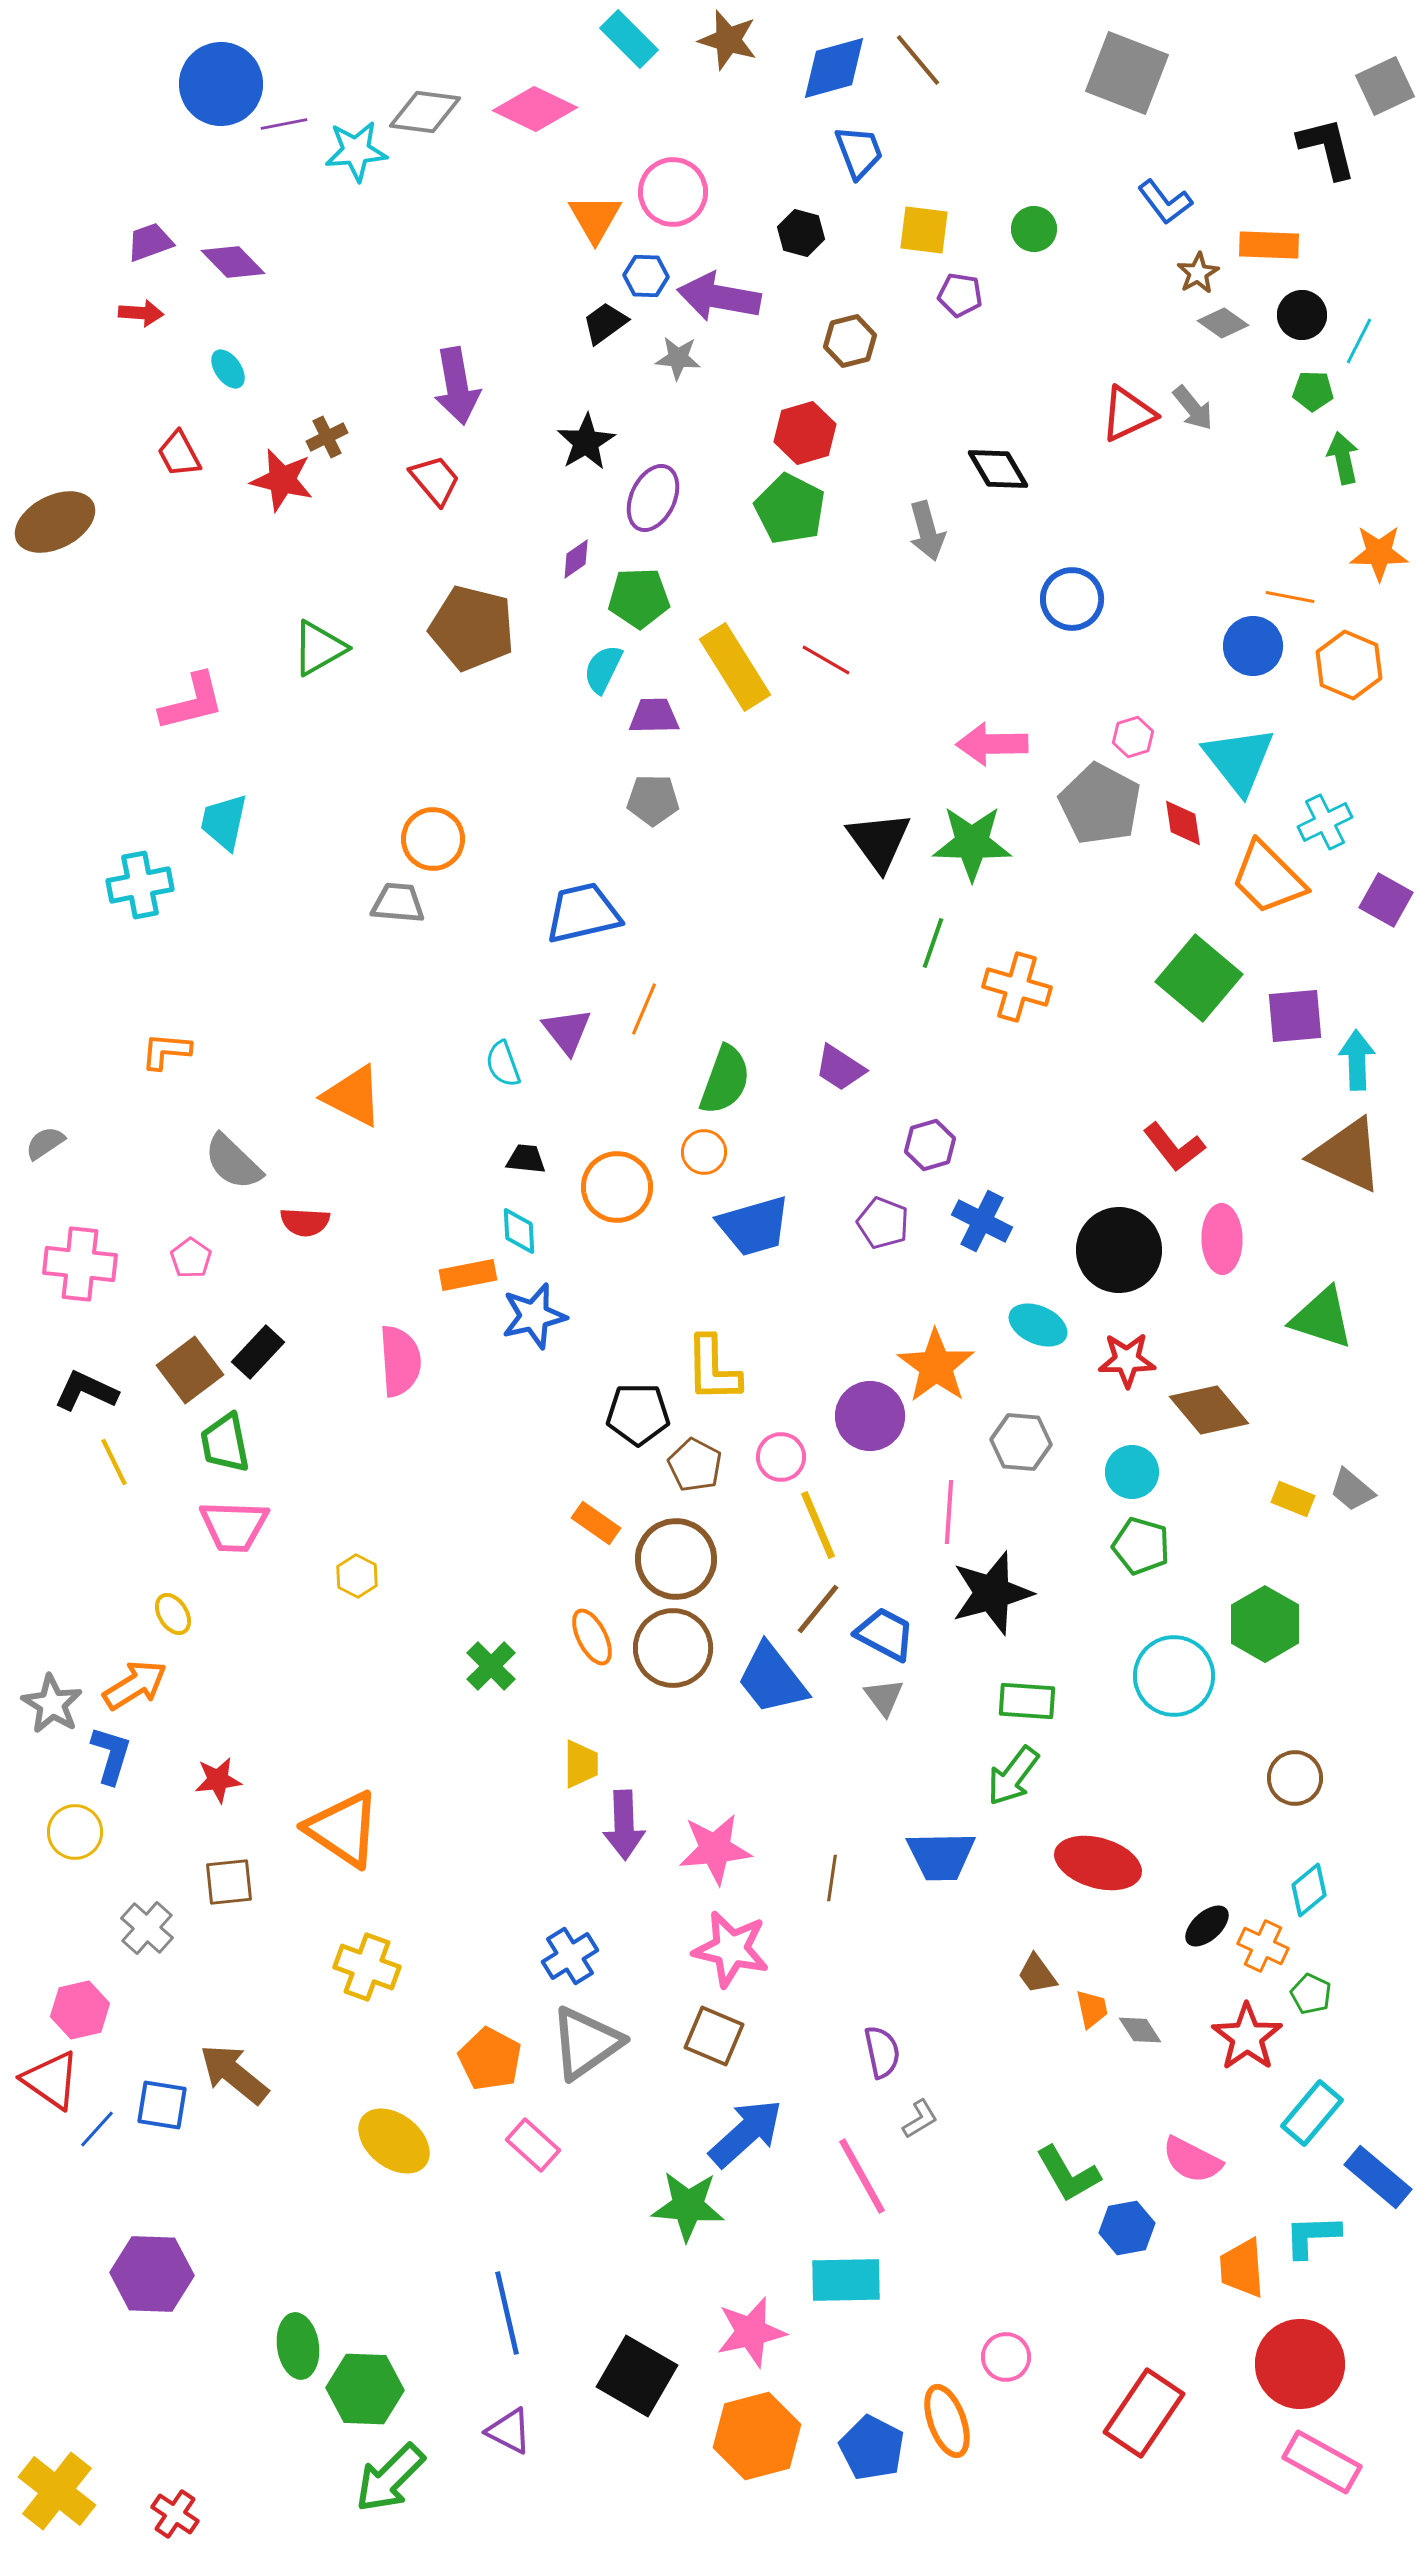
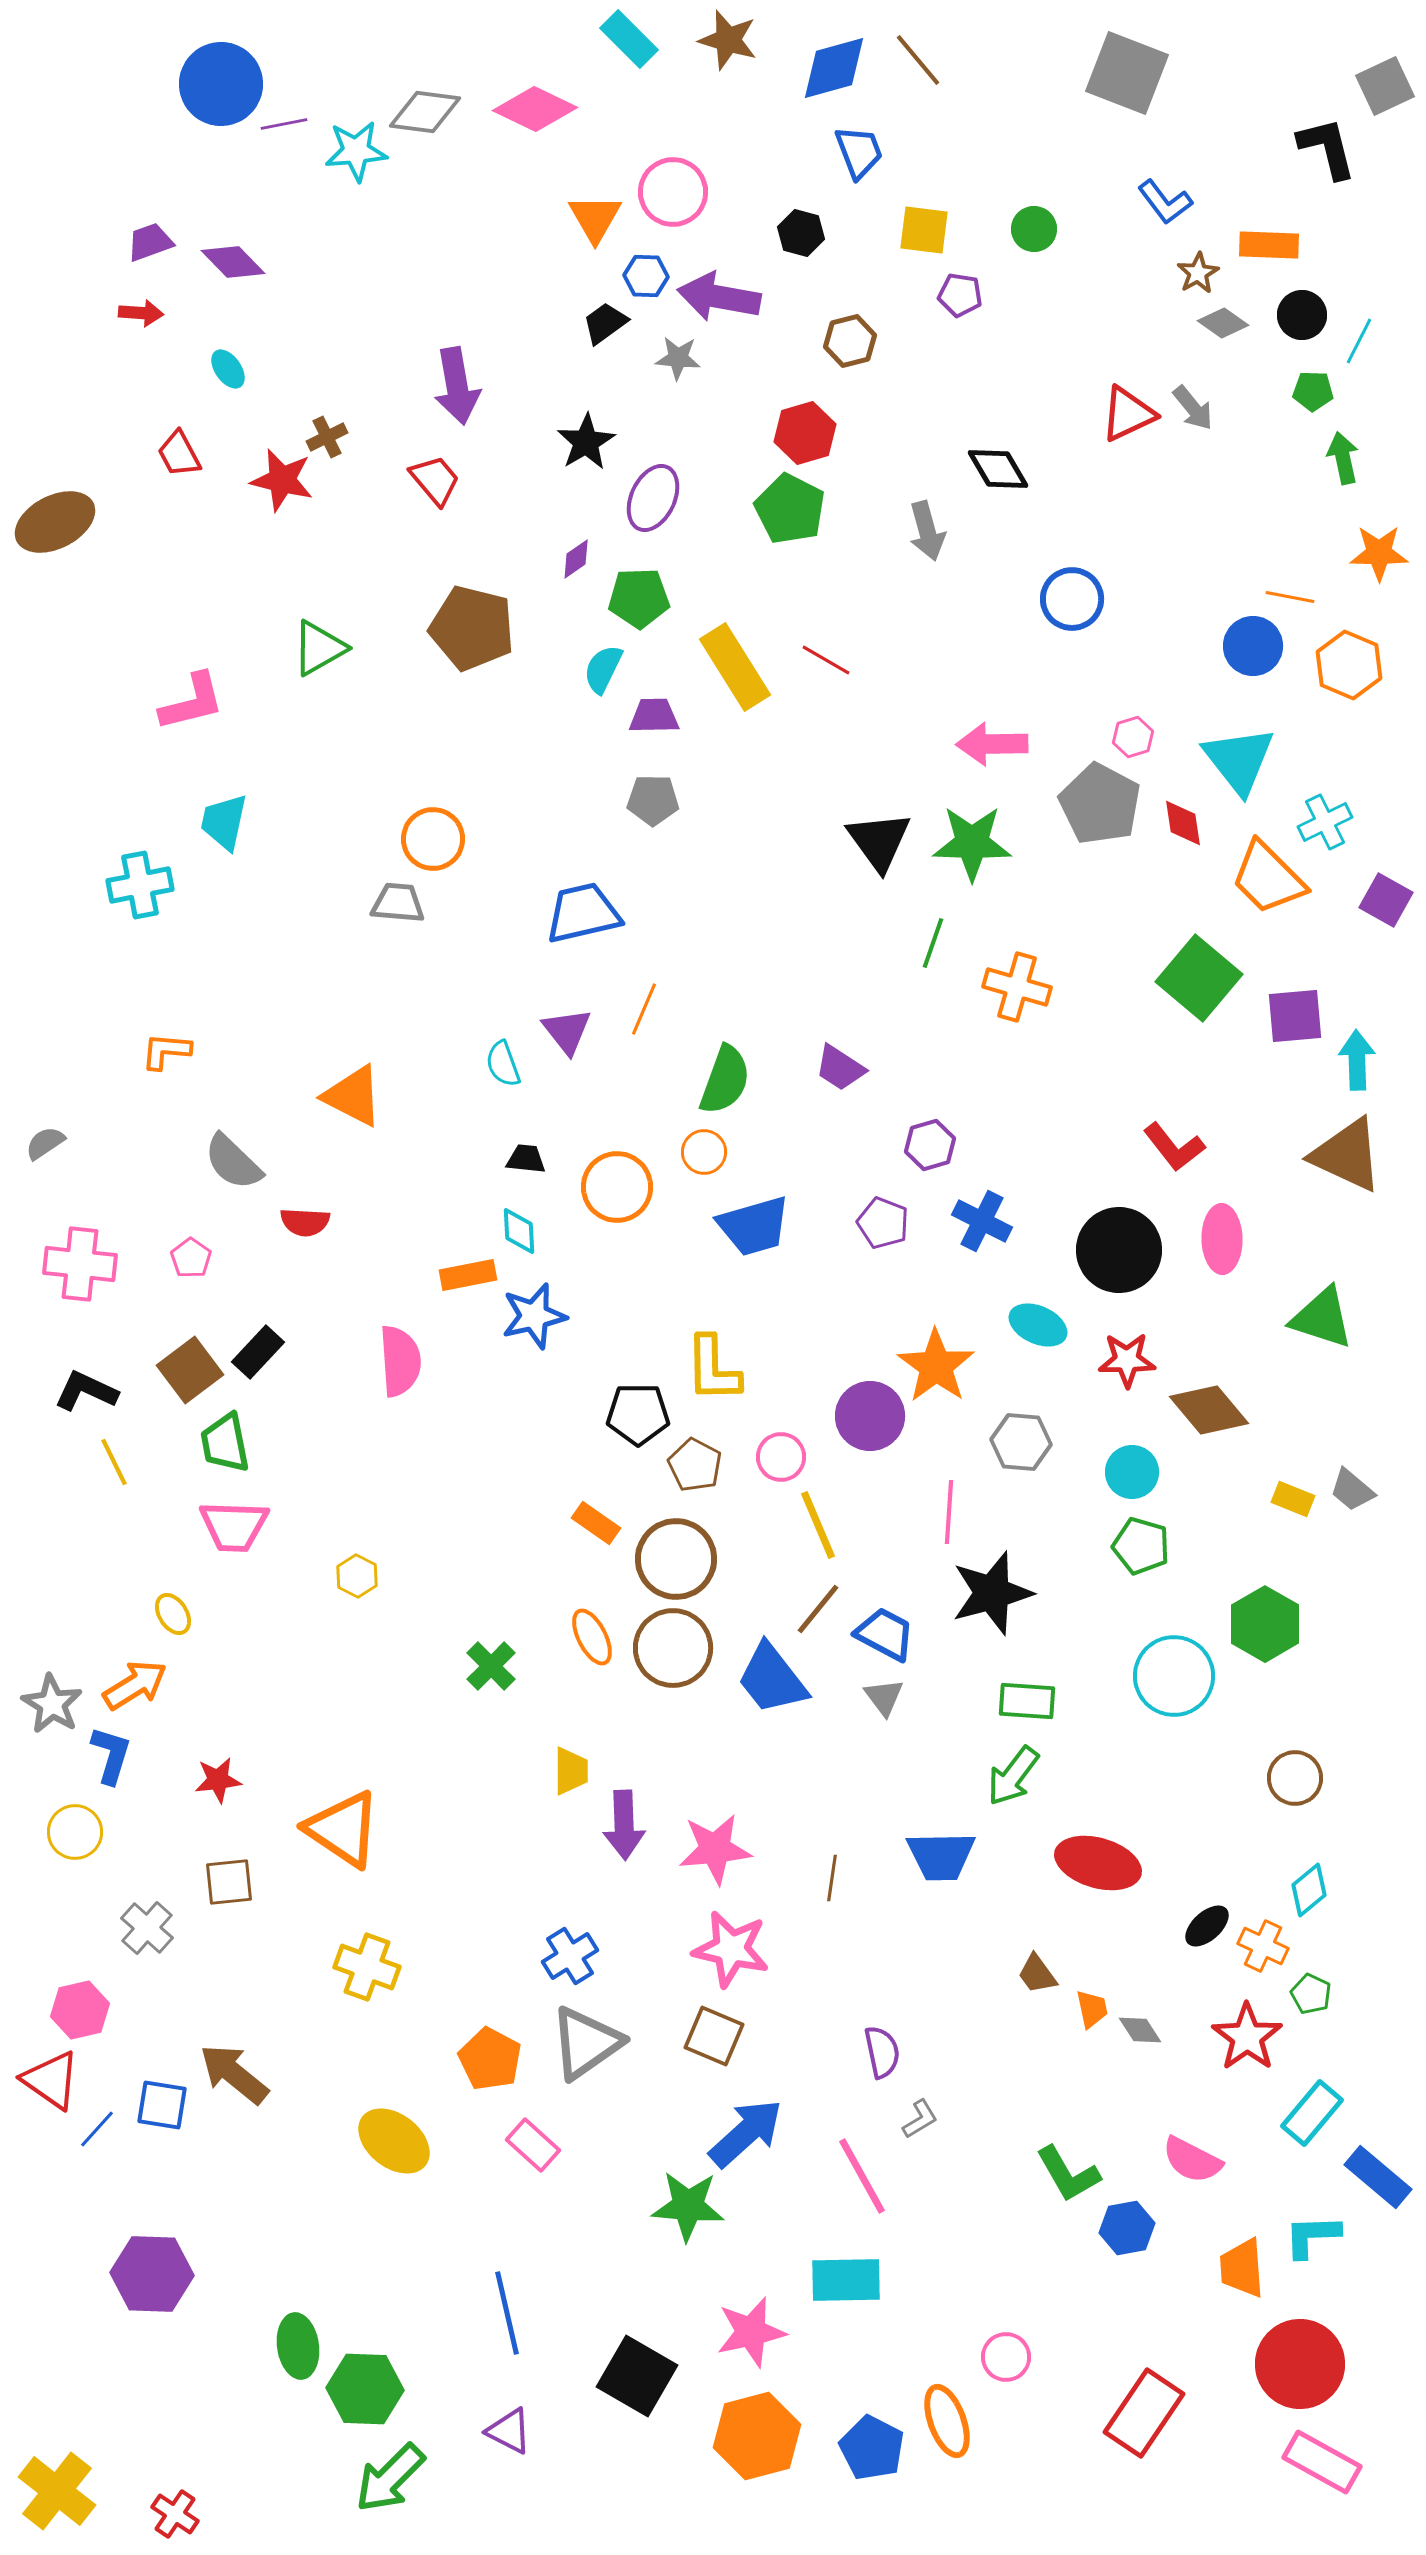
yellow trapezoid at (581, 1764): moved 10 px left, 7 px down
